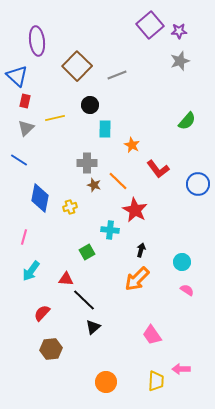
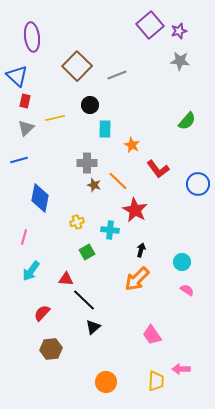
purple star: rotated 14 degrees counterclockwise
purple ellipse: moved 5 px left, 4 px up
gray star: rotated 24 degrees clockwise
blue line: rotated 48 degrees counterclockwise
yellow cross: moved 7 px right, 15 px down
